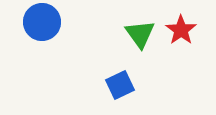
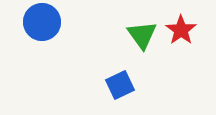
green triangle: moved 2 px right, 1 px down
